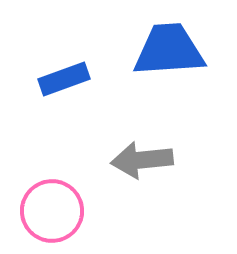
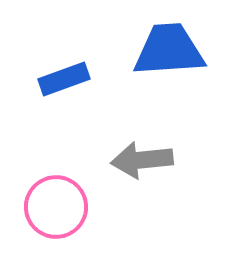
pink circle: moved 4 px right, 4 px up
